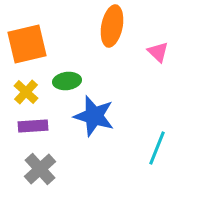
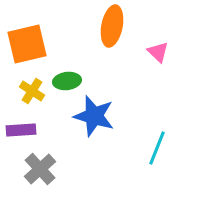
yellow cross: moved 6 px right, 1 px up; rotated 10 degrees counterclockwise
purple rectangle: moved 12 px left, 4 px down
